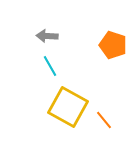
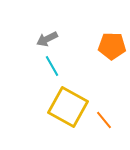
gray arrow: moved 3 px down; rotated 30 degrees counterclockwise
orange pentagon: moved 1 px left, 1 px down; rotated 16 degrees counterclockwise
cyan line: moved 2 px right
